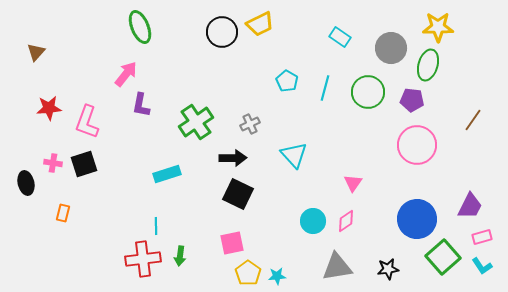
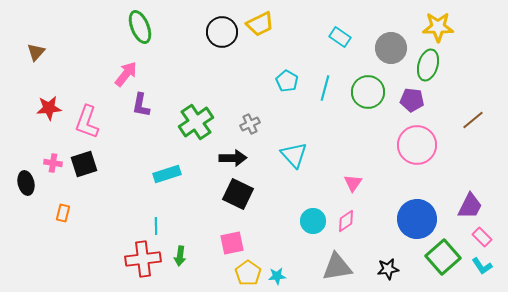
brown line at (473, 120): rotated 15 degrees clockwise
pink rectangle at (482, 237): rotated 60 degrees clockwise
